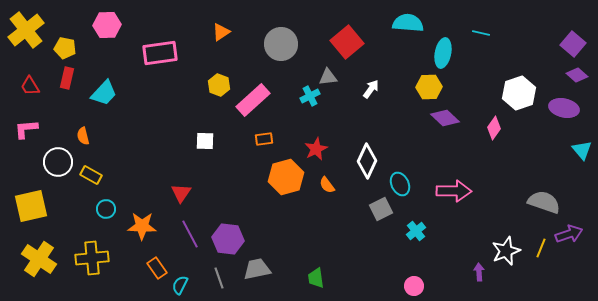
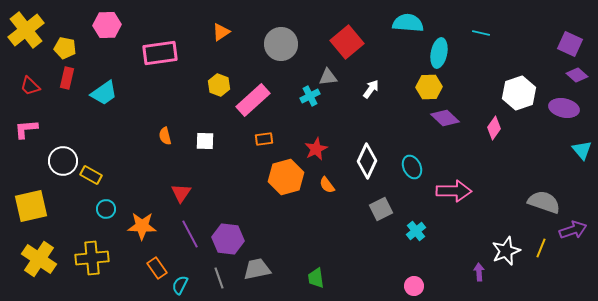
purple square at (573, 44): moved 3 px left; rotated 15 degrees counterclockwise
cyan ellipse at (443, 53): moved 4 px left
red trapezoid at (30, 86): rotated 15 degrees counterclockwise
cyan trapezoid at (104, 93): rotated 12 degrees clockwise
orange semicircle at (83, 136): moved 82 px right
white circle at (58, 162): moved 5 px right, 1 px up
cyan ellipse at (400, 184): moved 12 px right, 17 px up
purple arrow at (569, 234): moved 4 px right, 4 px up
